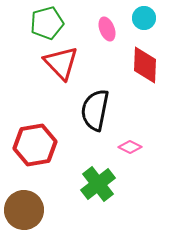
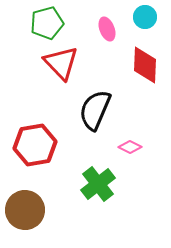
cyan circle: moved 1 px right, 1 px up
black semicircle: rotated 12 degrees clockwise
brown circle: moved 1 px right
